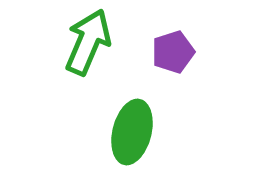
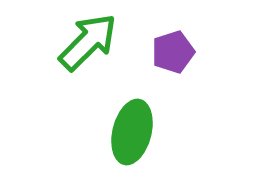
green arrow: rotated 22 degrees clockwise
